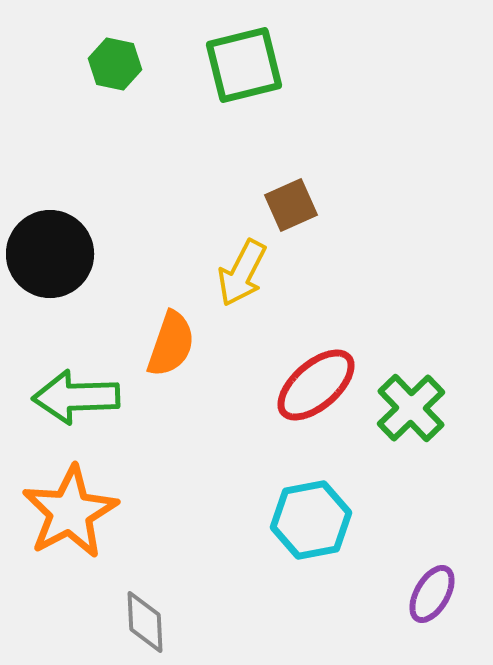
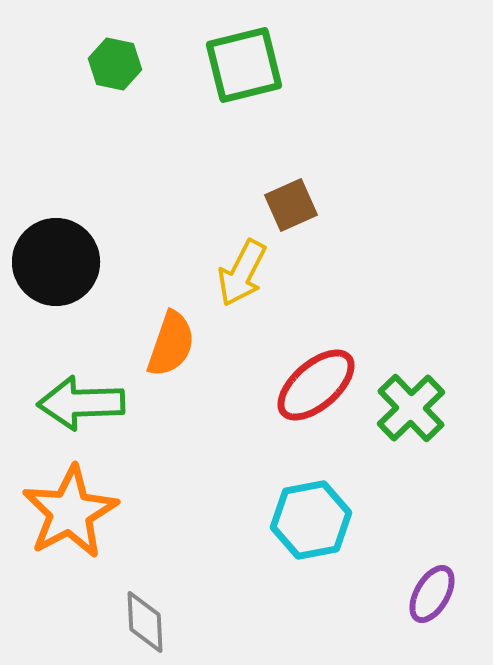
black circle: moved 6 px right, 8 px down
green arrow: moved 5 px right, 6 px down
